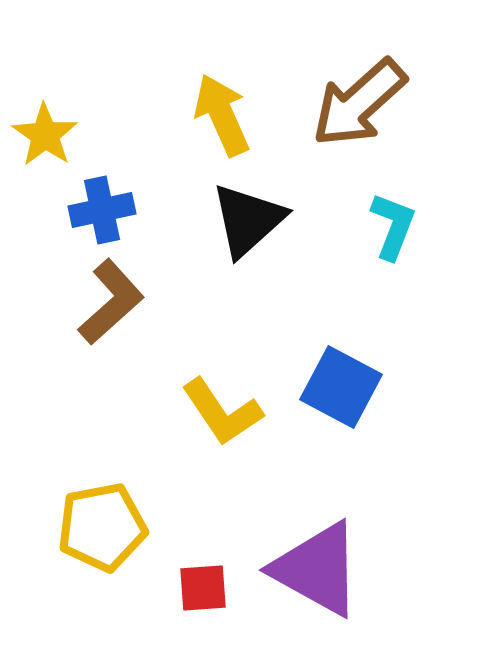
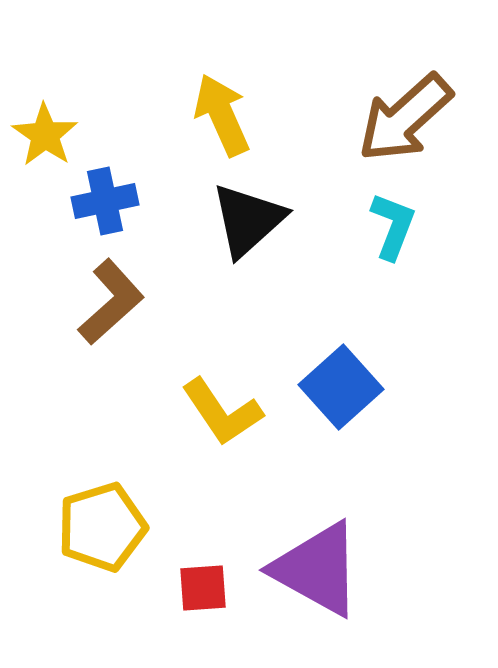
brown arrow: moved 46 px right, 15 px down
blue cross: moved 3 px right, 9 px up
blue square: rotated 20 degrees clockwise
yellow pentagon: rotated 6 degrees counterclockwise
